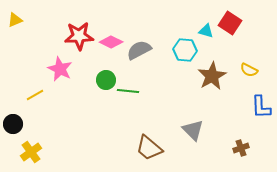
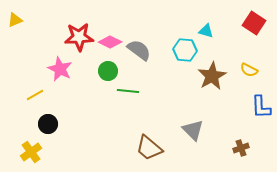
red square: moved 24 px right
red star: moved 1 px down
pink diamond: moved 1 px left
gray semicircle: rotated 65 degrees clockwise
green circle: moved 2 px right, 9 px up
black circle: moved 35 px right
